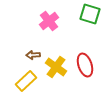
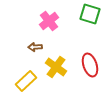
brown arrow: moved 2 px right, 8 px up
red ellipse: moved 5 px right
